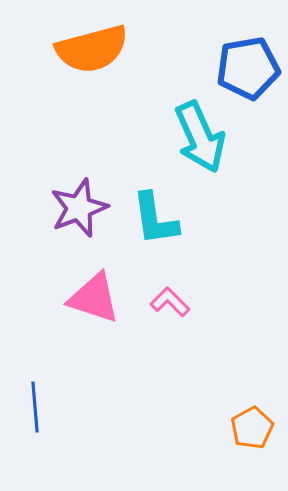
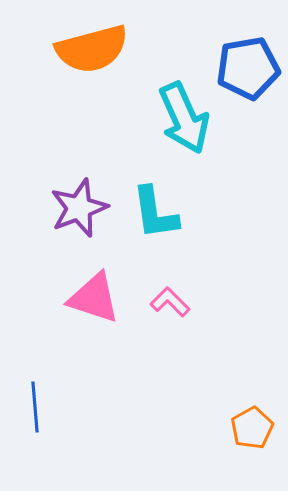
cyan arrow: moved 16 px left, 19 px up
cyan L-shape: moved 6 px up
